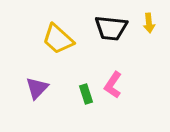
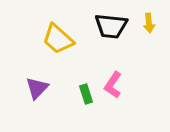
black trapezoid: moved 2 px up
